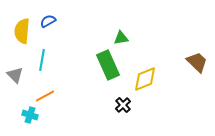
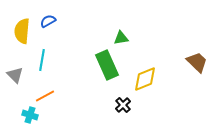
green rectangle: moved 1 px left
